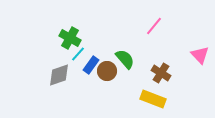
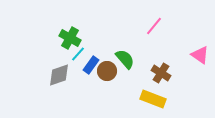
pink triangle: rotated 12 degrees counterclockwise
